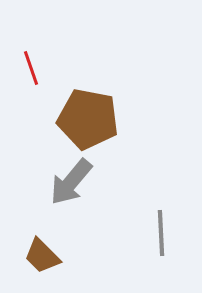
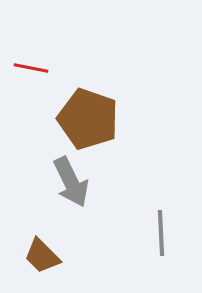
red line: rotated 60 degrees counterclockwise
brown pentagon: rotated 8 degrees clockwise
gray arrow: rotated 66 degrees counterclockwise
